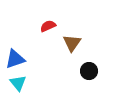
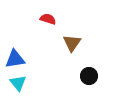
red semicircle: moved 7 px up; rotated 42 degrees clockwise
blue triangle: rotated 10 degrees clockwise
black circle: moved 5 px down
